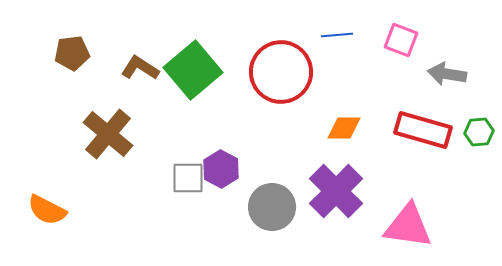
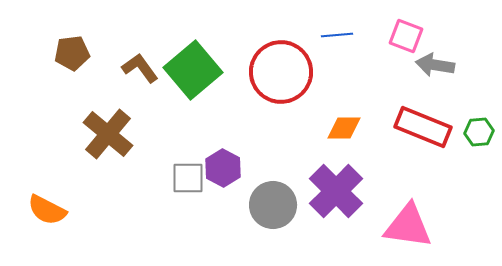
pink square: moved 5 px right, 4 px up
brown L-shape: rotated 21 degrees clockwise
gray arrow: moved 12 px left, 9 px up
red rectangle: moved 3 px up; rotated 6 degrees clockwise
purple hexagon: moved 2 px right, 1 px up
gray circle: moved 1 px right, 2 px up
